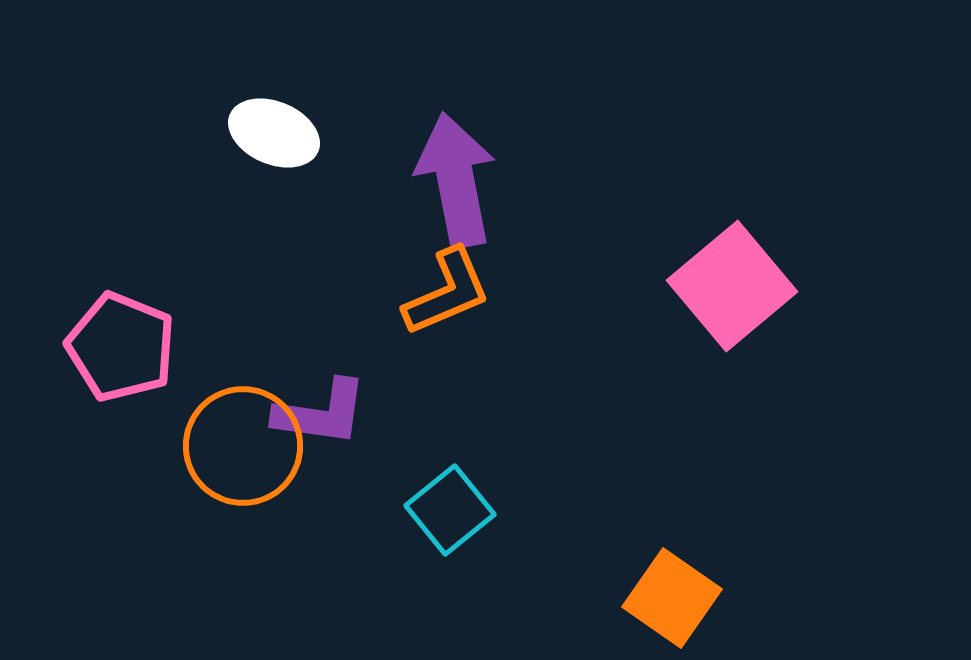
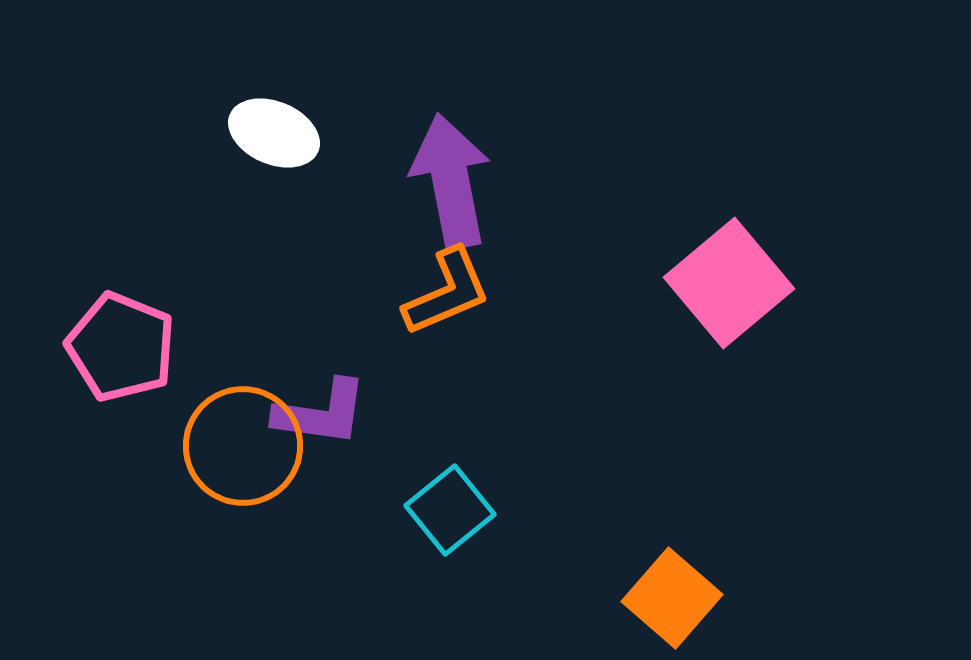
purple arrow: moved 5 px left, 1 px down
pink square: moved 3 px left, 3 px up
orange square: rotated 6 degrees clockwise
